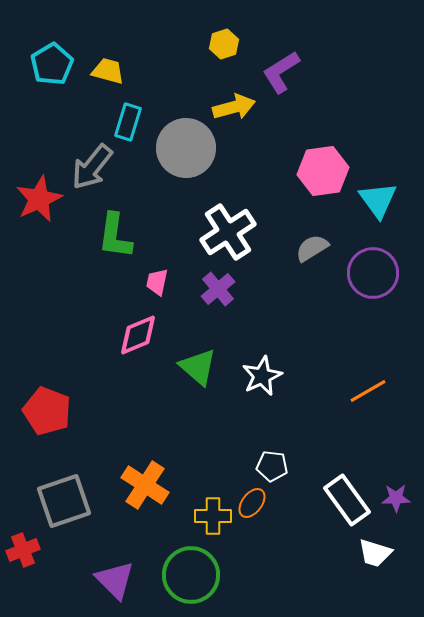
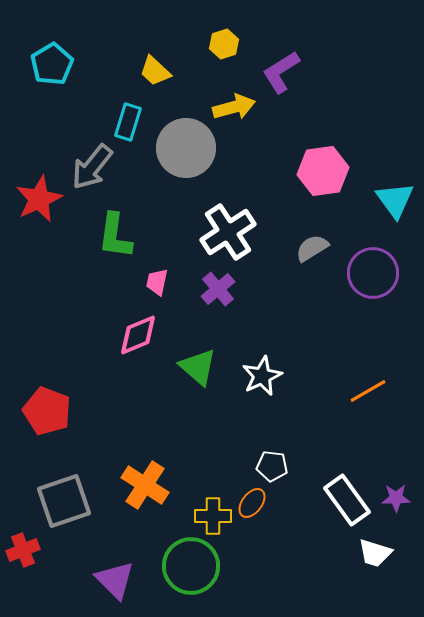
yellow trapezoid: moved 47 px right; rotated 152 degrees counterclockwise
cyan triangle: moved 17 px right
green circle: moved 9 px up
